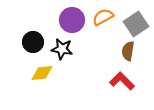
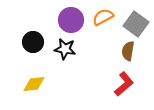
purple circle: moved 1 px left
gray square: rotated 20 degrees counterclockwise
black star: moved 3 px right
yellow diamond: moved 8 px left, 11 px down
red L-shape: moved 2 px right, 3 px down; rotated 95 degrees clockwise
